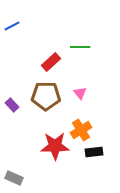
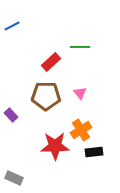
purple rectangle: moved 1 px left, 10 px down
